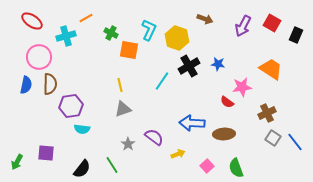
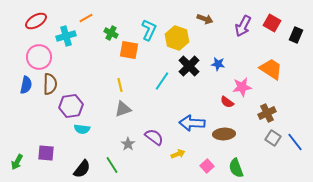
red ellipse: moved 4 px right; rotated 65 degrees counterclockwise
black cross: rotated 15 degrees counterclockwise
